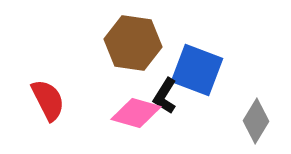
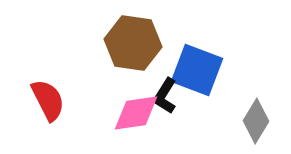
pink diamond: rotated 24 degrees counterclockwise
